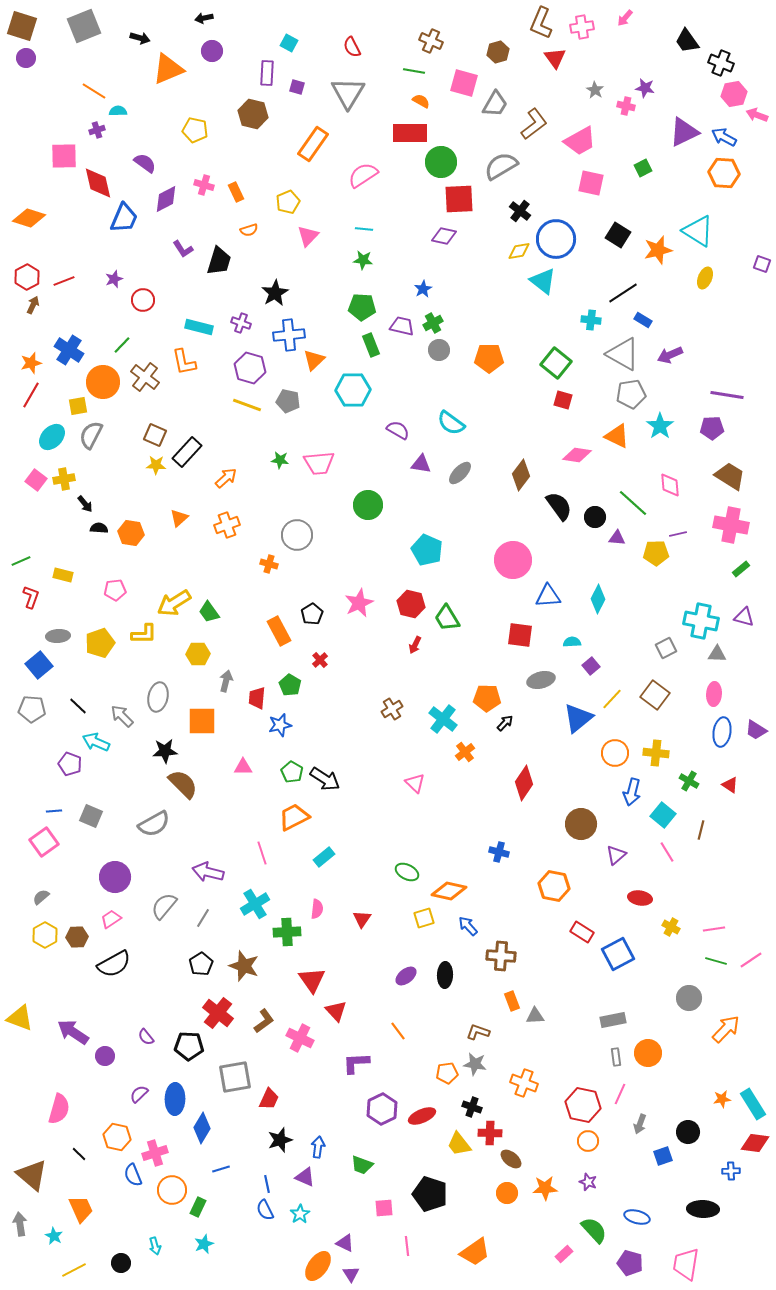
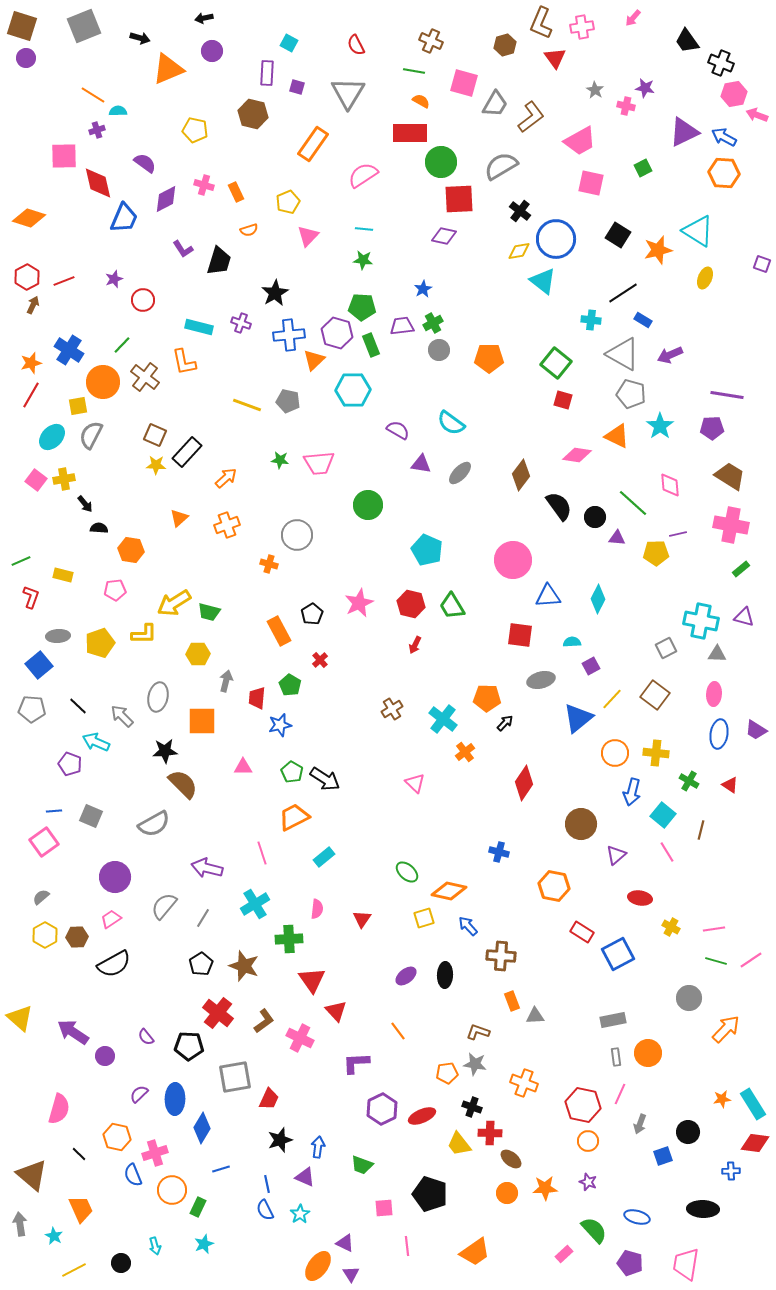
pink arrow at (625, 18): moved 8 px right
red semicircle at (352, 47): moved 4 px right, 2 px up
brown hexagon at (498, 52): moved 7 px right, 7 px up
orange line at (94, 91): moved 1 px left, 4 px down
brown L-shape at (534, 124): moved 3 px left, 7 px up
purple trapezoid at (402, 326): rotated 20 degrees counterclockwise
purple hexagon at (250, 368): moved 87 px right, 35 px up
gray pentagon at (631, 394): rotated 24 degrees clockwise
orange hexagon at (131, 533): moved 17 px down
green trapezoid at (209, 612): rotated 40 degrees counterclockwise
green trapezoid at (447, 618): moved 5 px right, 12 px up
purple square at (591, 666): rotated 12 degrees clockwise
blue ellipse at (722, 732): moved 3 px left, 2 px down
purple arrow at (208, 872): moved 1 px left, 4 px up
green ellipse at (407, 872): rotated 15 degrees clockwise
green cross at (287, 932): moved 2 px right, 7 px down
yellow triangle at (20, 1018): rotated 20 degrees clockwise
